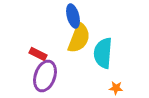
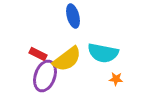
yellow semicircle: moved 12 px left, 21 px down; rotated 32 degrees clockwise
cyan semicircle: rotated 84 degrees counterclockwise
orange star: moved 9 px up
